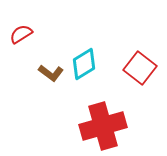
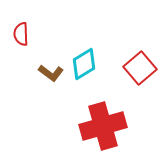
red semicircle: rotated 60 degrees counterclockwise
red square: rotated 12 degrees clockwise
